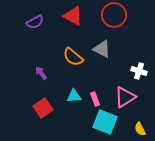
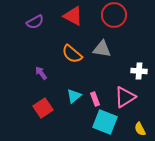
gray triangle: rotated 18 degrees counterclockwise
orange semicircle: moved 1 px left, 3 px up
white cross: rotated 14 degrees counterclockwise
cyan triangle: rotated 35 degrees counterclockwise
